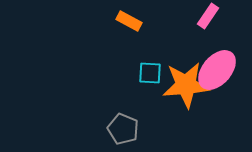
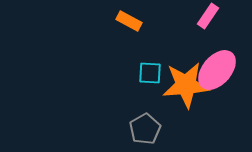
gray pentagon: moved 22 px right; rotated 20 degrees clockwise
